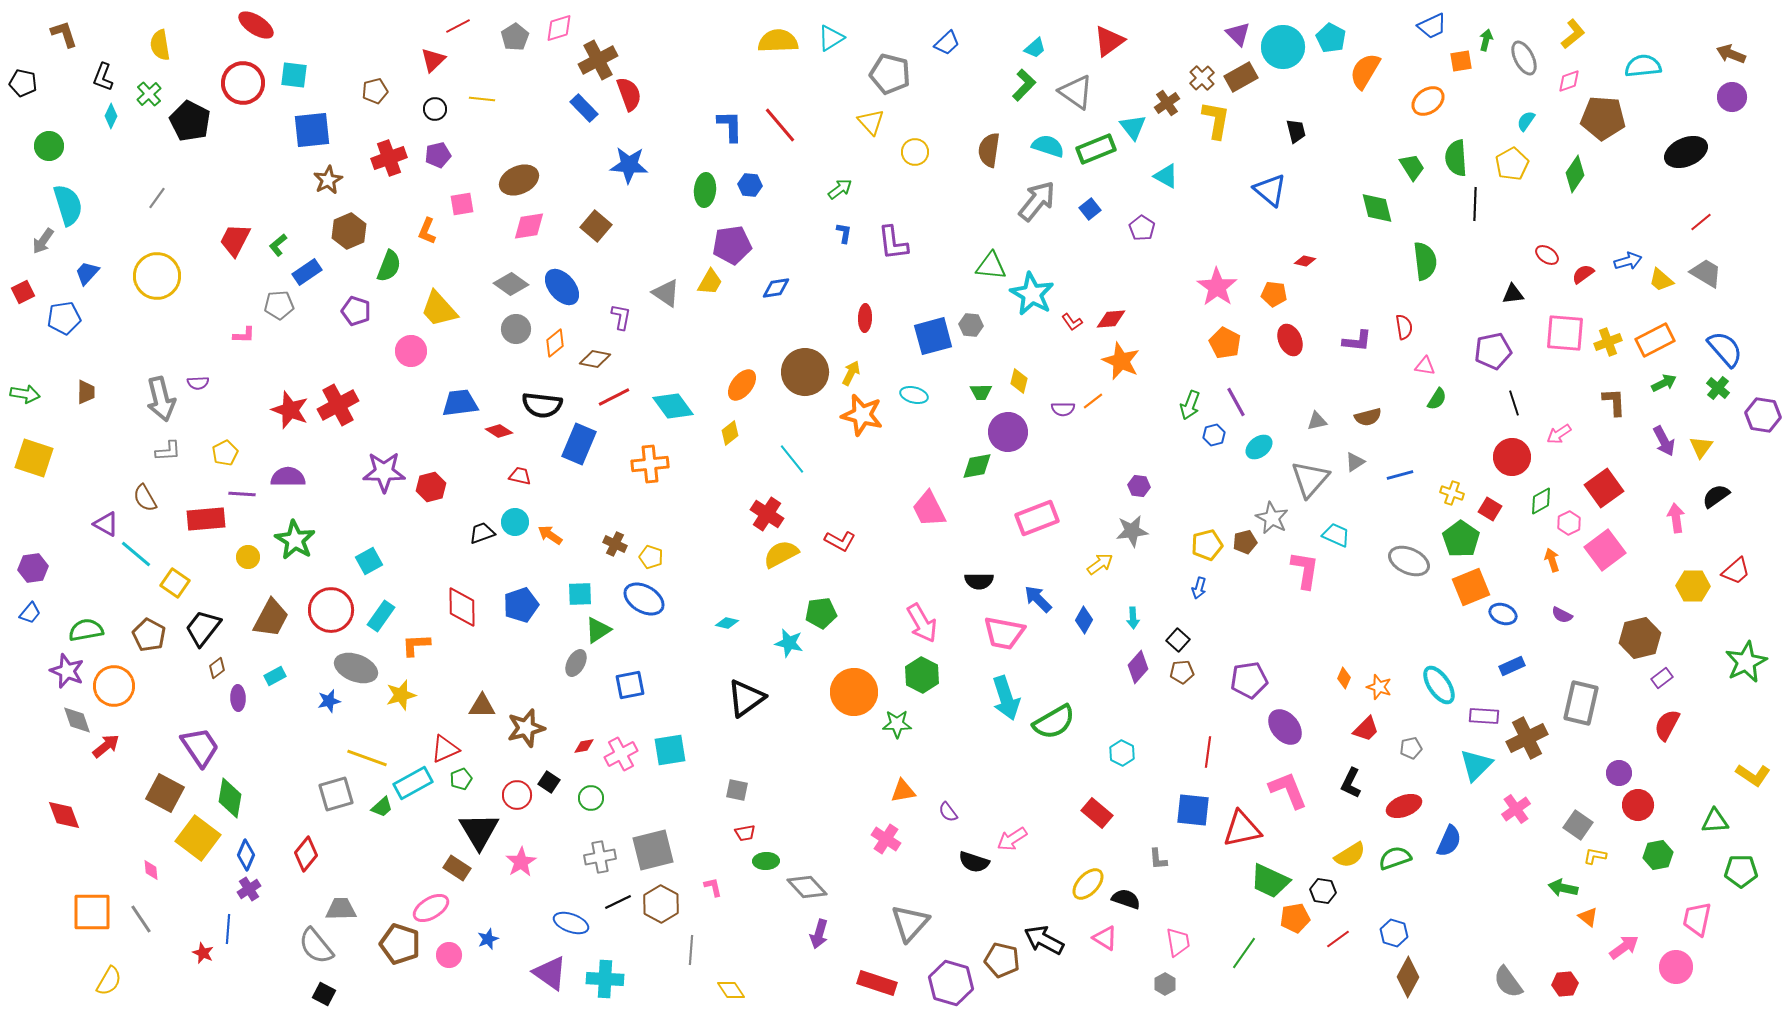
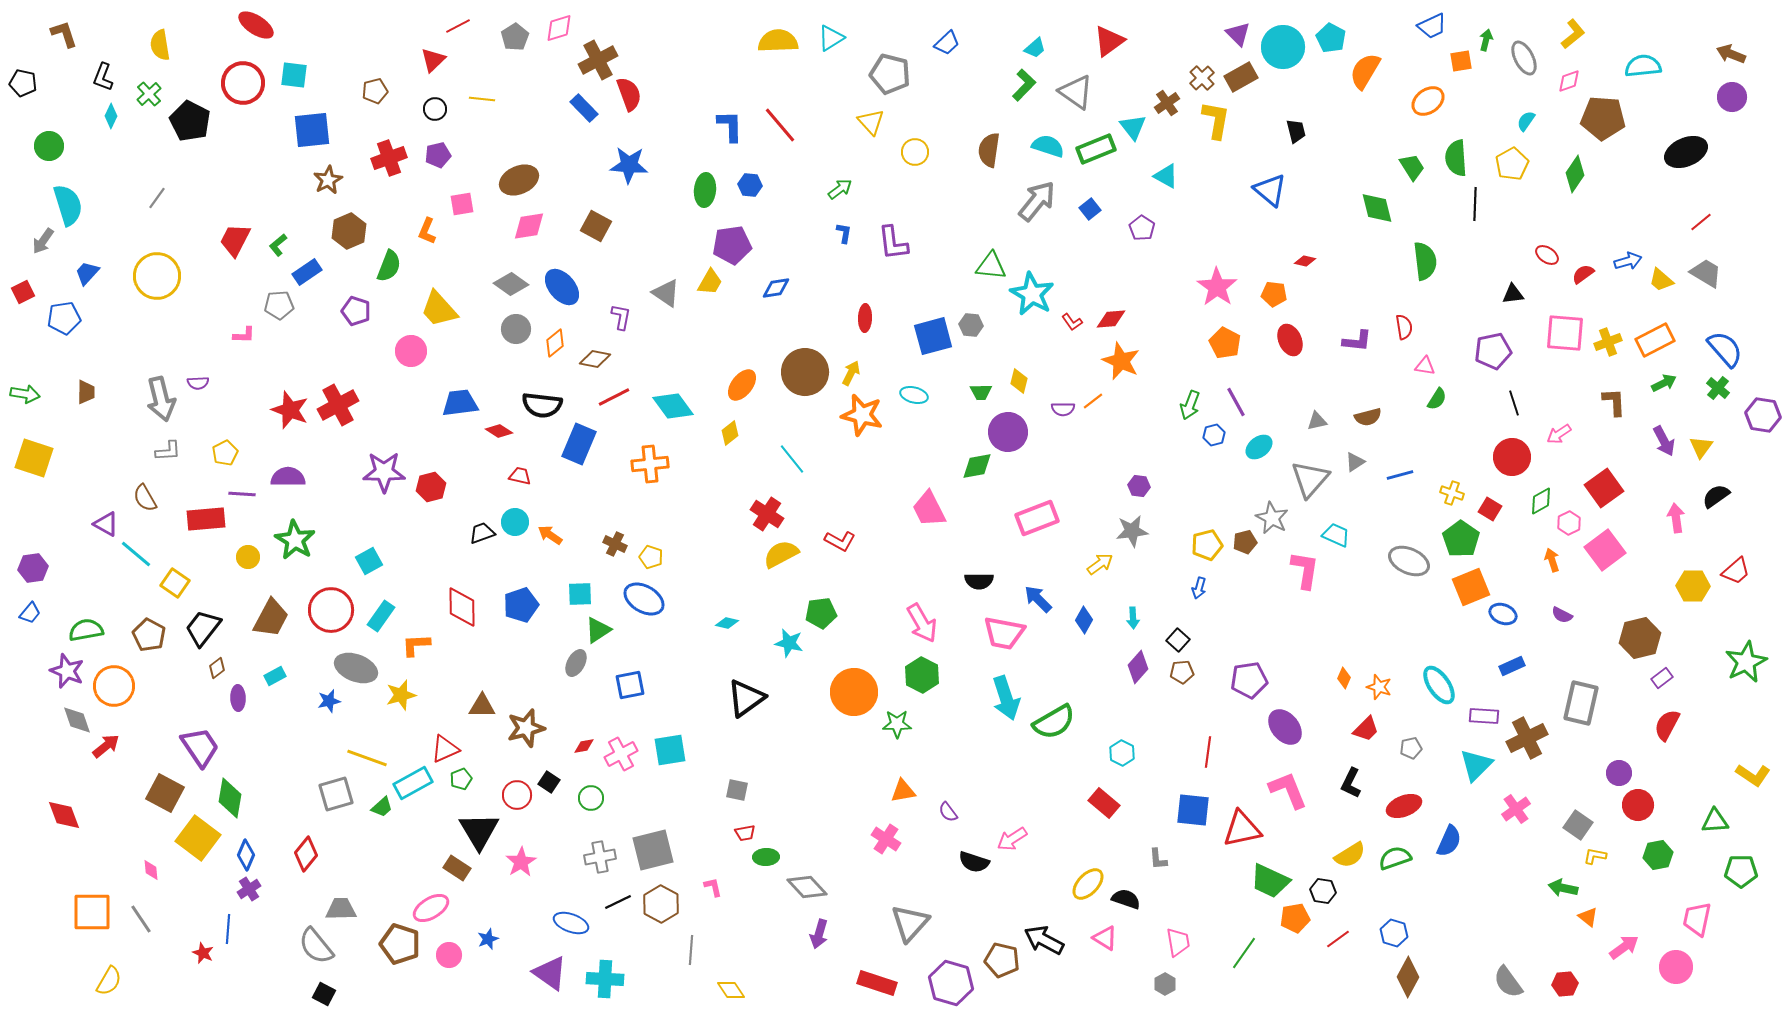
brown square at (596, 226): rotated 12 degrees counterclockwise
red rectangle at (1097, 813): moved 7 px right, 10 px up
green ellipse at (766, 861): moved 4 px up
